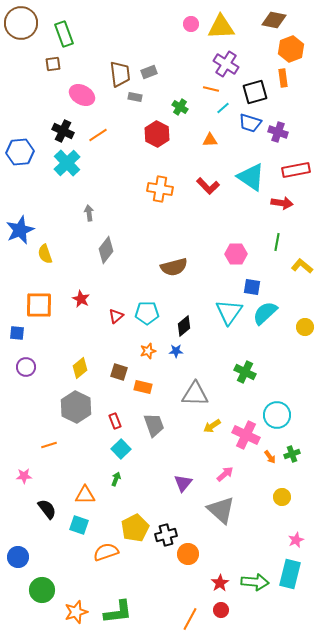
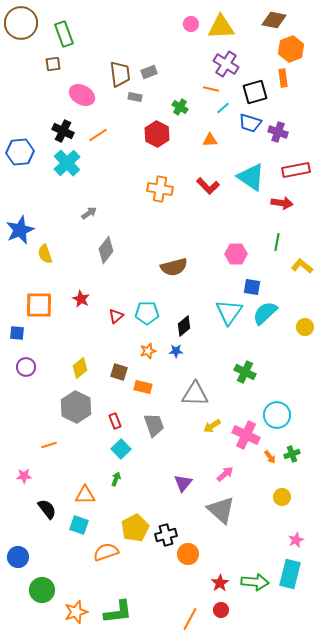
gray arrow at (89, 213): rotated 63 degrees clockwise
